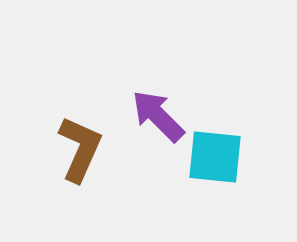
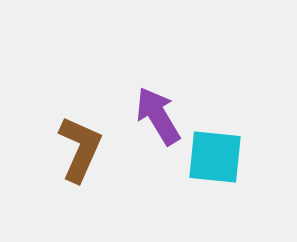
purple arrow: rotated 14 degrees clockwise
